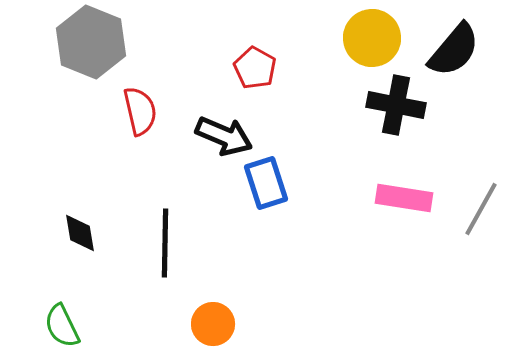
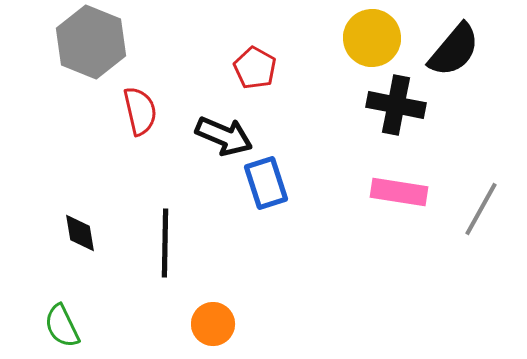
pink rectangle: moved 5 px left, 6 px up
